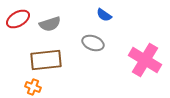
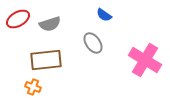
gray ellipse: rotated 35 degrees clockwise
